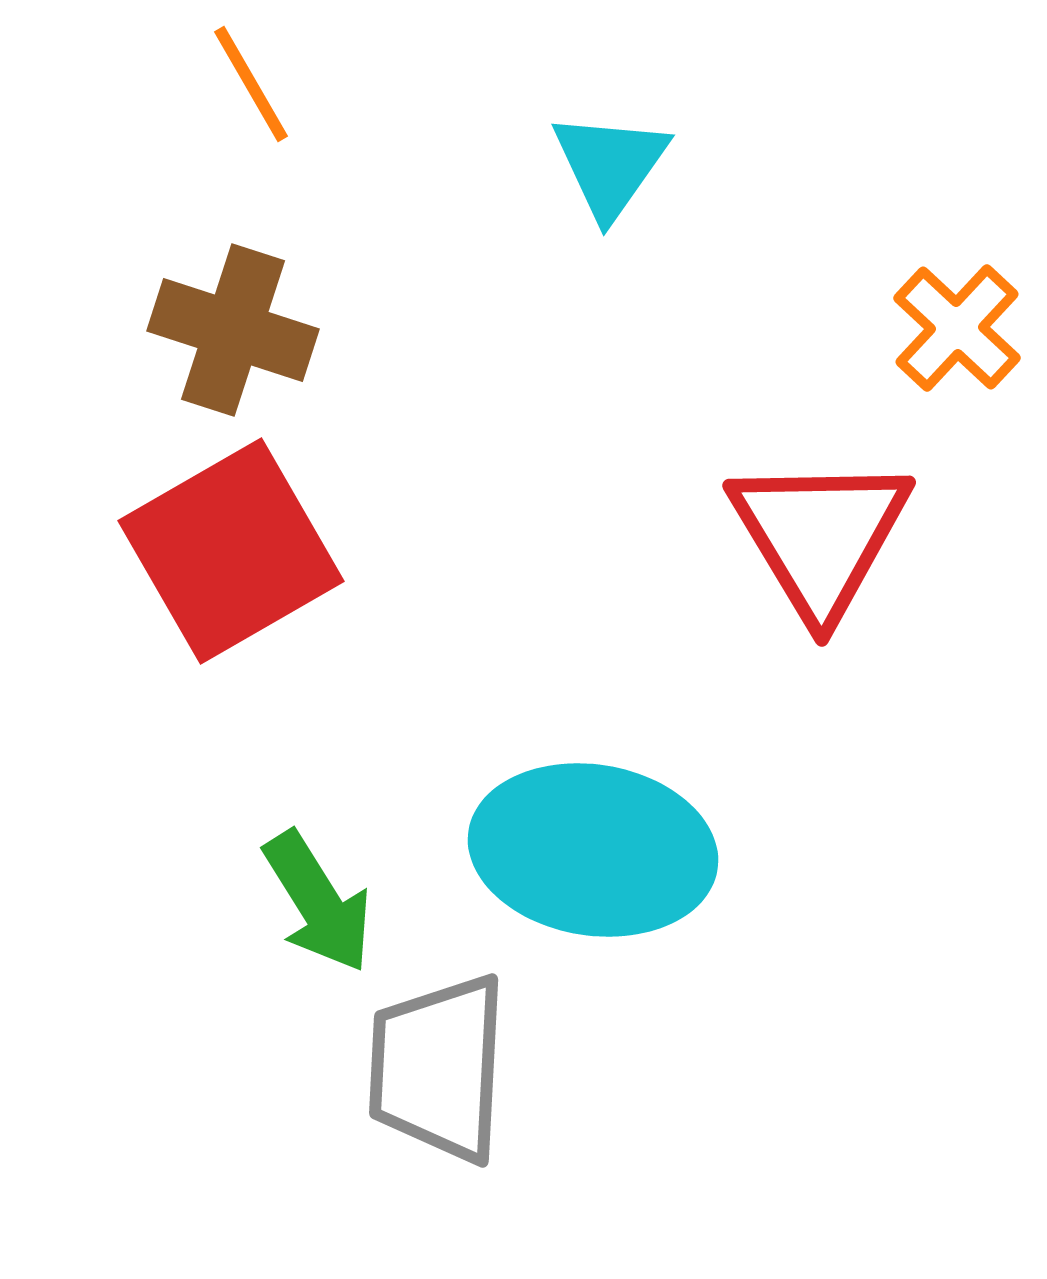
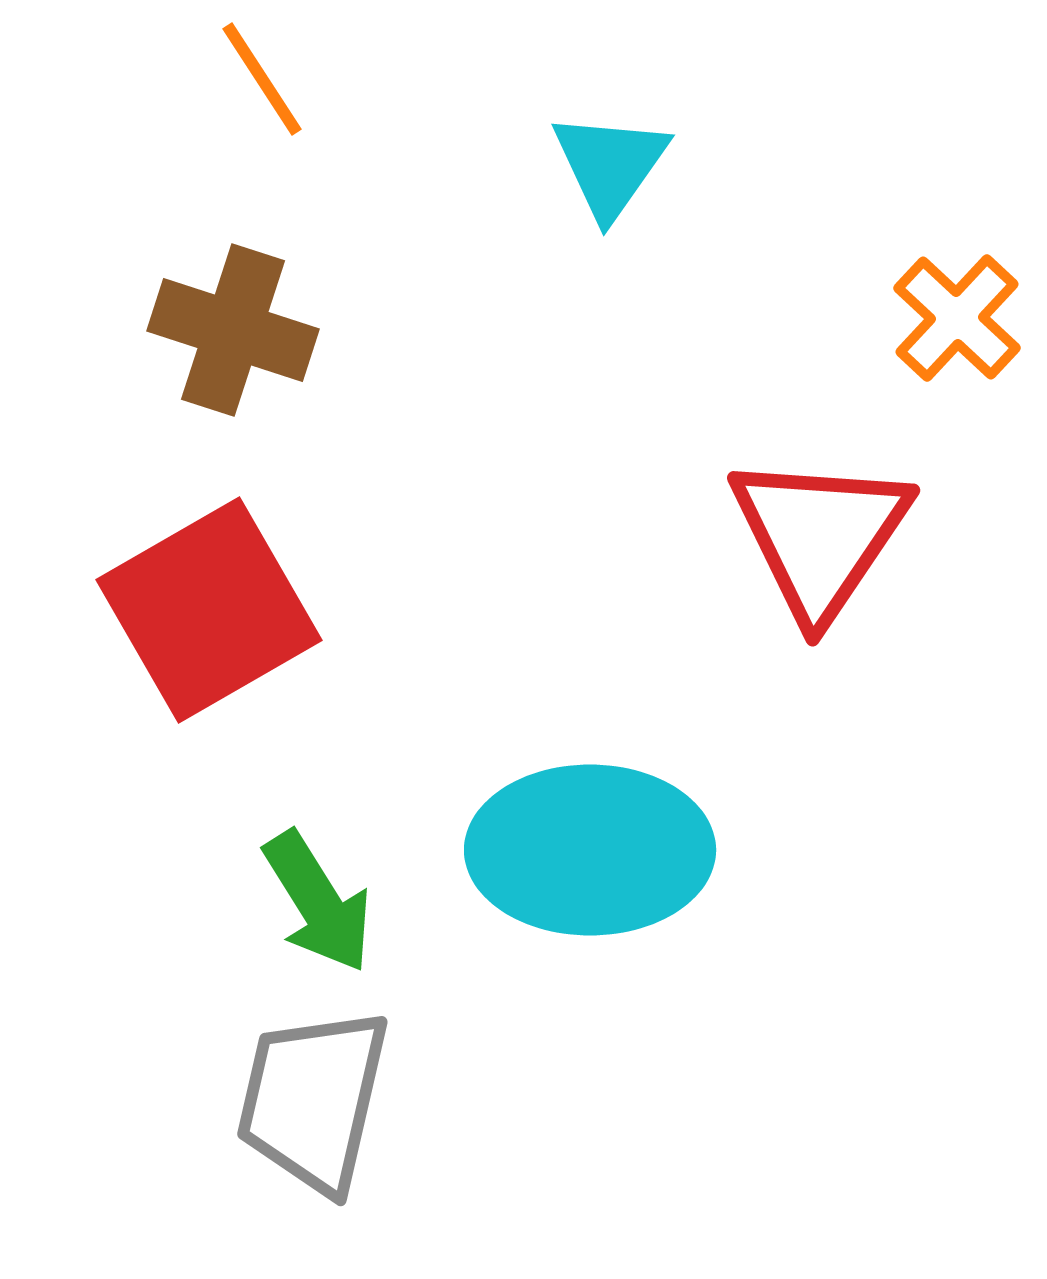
orange line: moved 11 px right, 5 px up; rotated 3 degrees counterclockwise
orange cross: moved 10 px up
red triangle: rotated 5 degrees clockwise
red square: moved 22 px left, 59 px down
cyan ellipse: moved 3 px left; rotated 9 degrees counterclockwise
gray trapezoid: moved 125 px left, 32 px down; rotated 10 degrees clockwise
